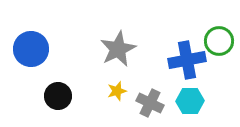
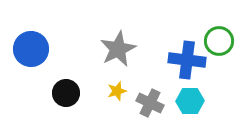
blue cross: rotated 18 degrees clockwise
black circle: moved 8 px right, 3 px up
